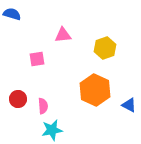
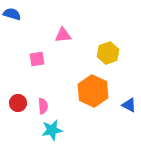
yellow hexagon: moved 3 px right, 5 px down
orange hexagon: moved 2 px left, 1 px down
red circle: moved 4 px down
